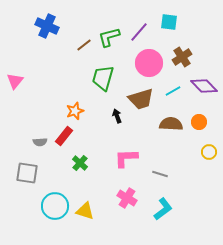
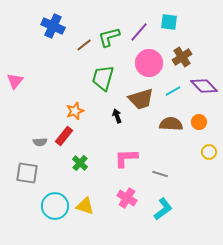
blue cross: moved 6 px right
yellow triangle: moved 5 px up
